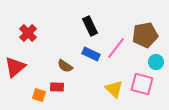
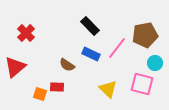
black rectangle: rotated 18 degrees counterclockwise
red cross: moved 2 px left
pink line: moved 1 px right
cyan circle: moved 1 px left, 1 px down
brown semicircle: moved 2 px right, 1 px up
yellow triangle: moved 6 px left
orange square: moved 1 px right, 1 px up
